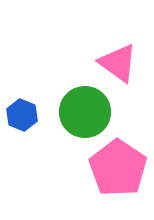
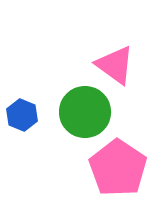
pink triangle: moved 3 px left, 2 px down
